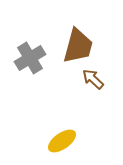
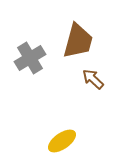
brown trapezoid: moved 5 px up
